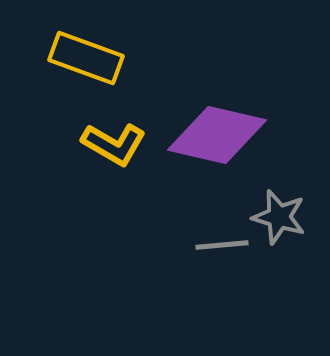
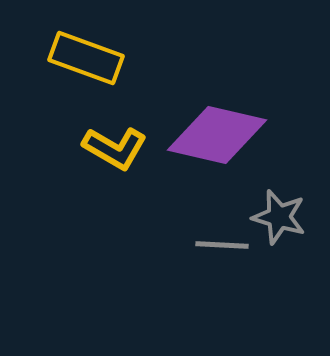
yellow L-shape: moved 1 px right, 4 px down
gray line: rotated 8 degrees clockwise
